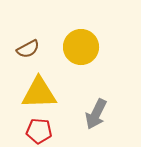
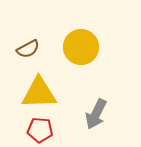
red pentagon: moved 1 px right, 1 px up
